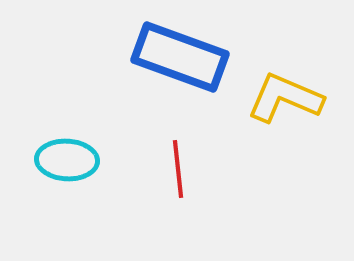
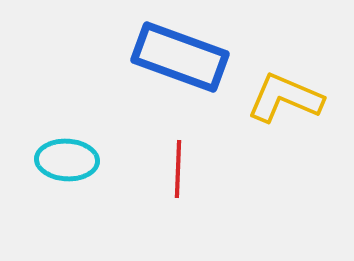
red line: rotated 8 degrees clockwise
